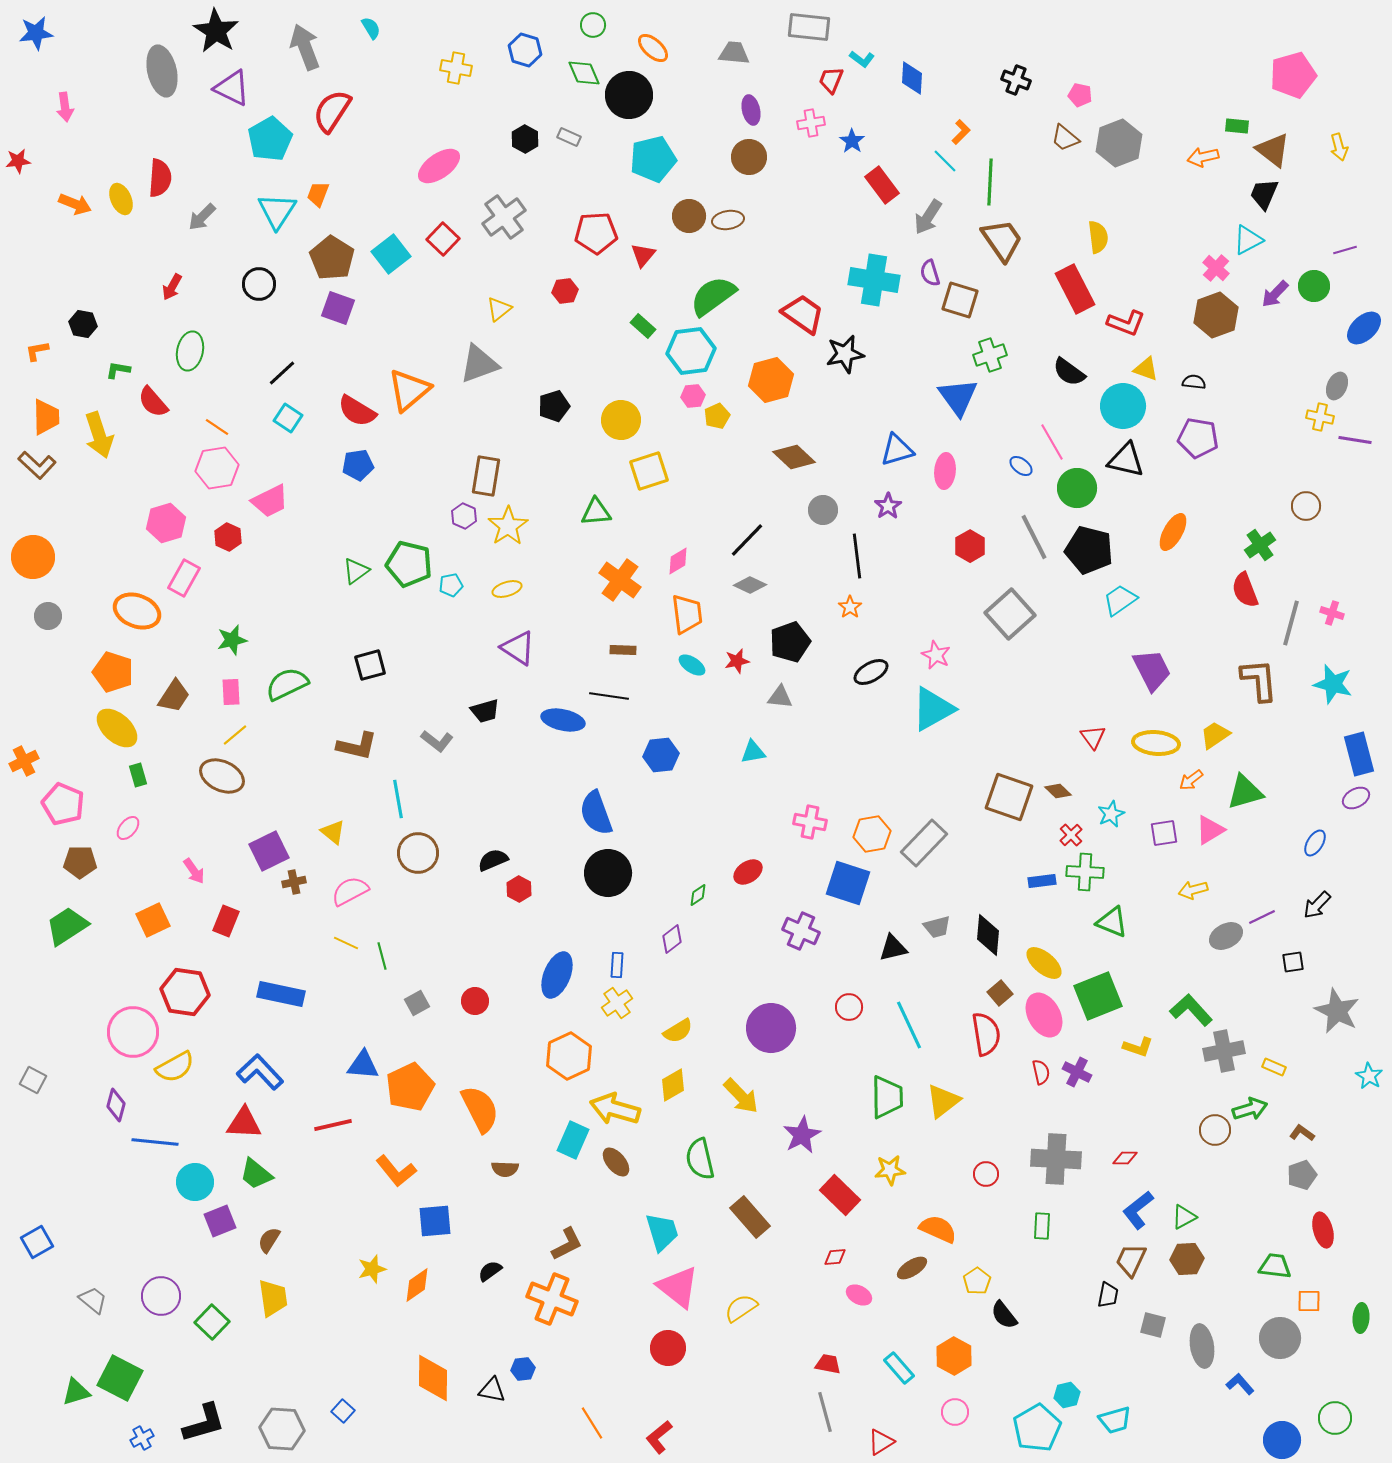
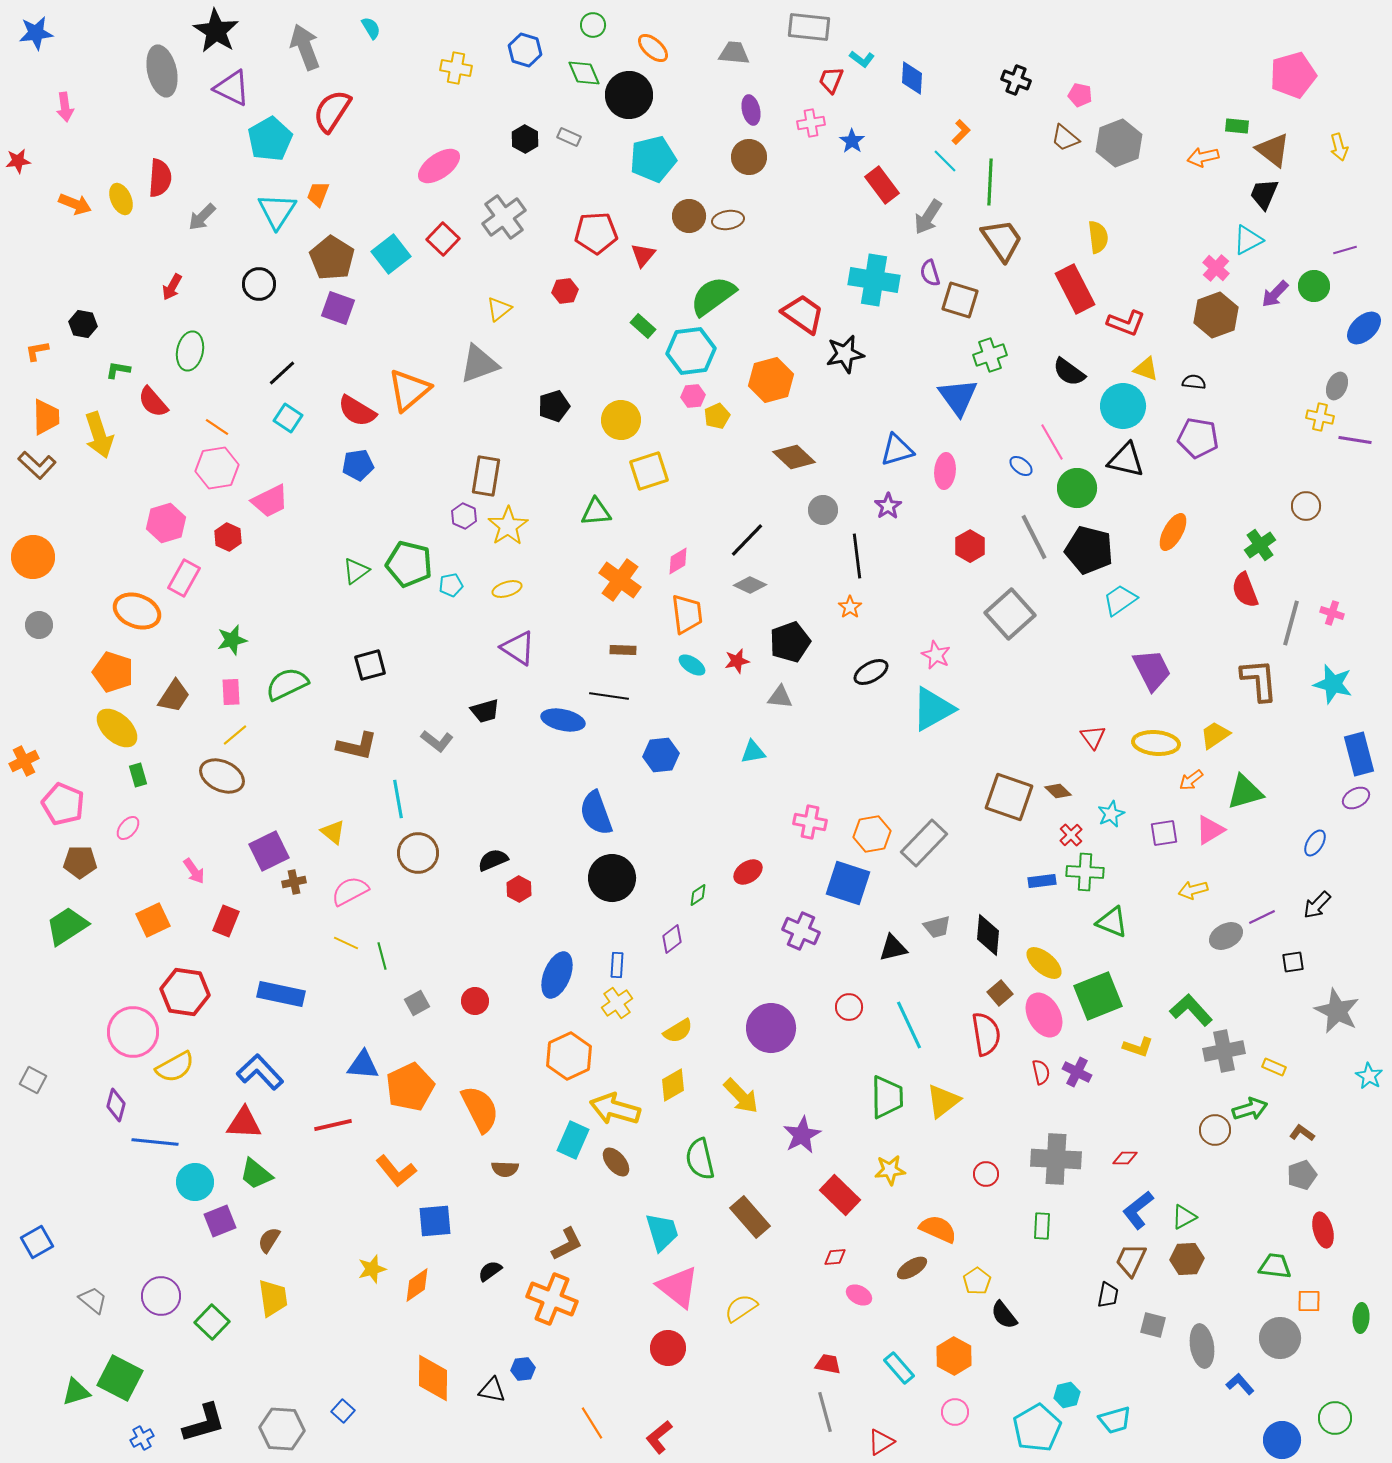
gray circle at (48, 616): moved 9 px left, 9 px down
black circle at (608, 873): moved 4 px right, 5 px down
